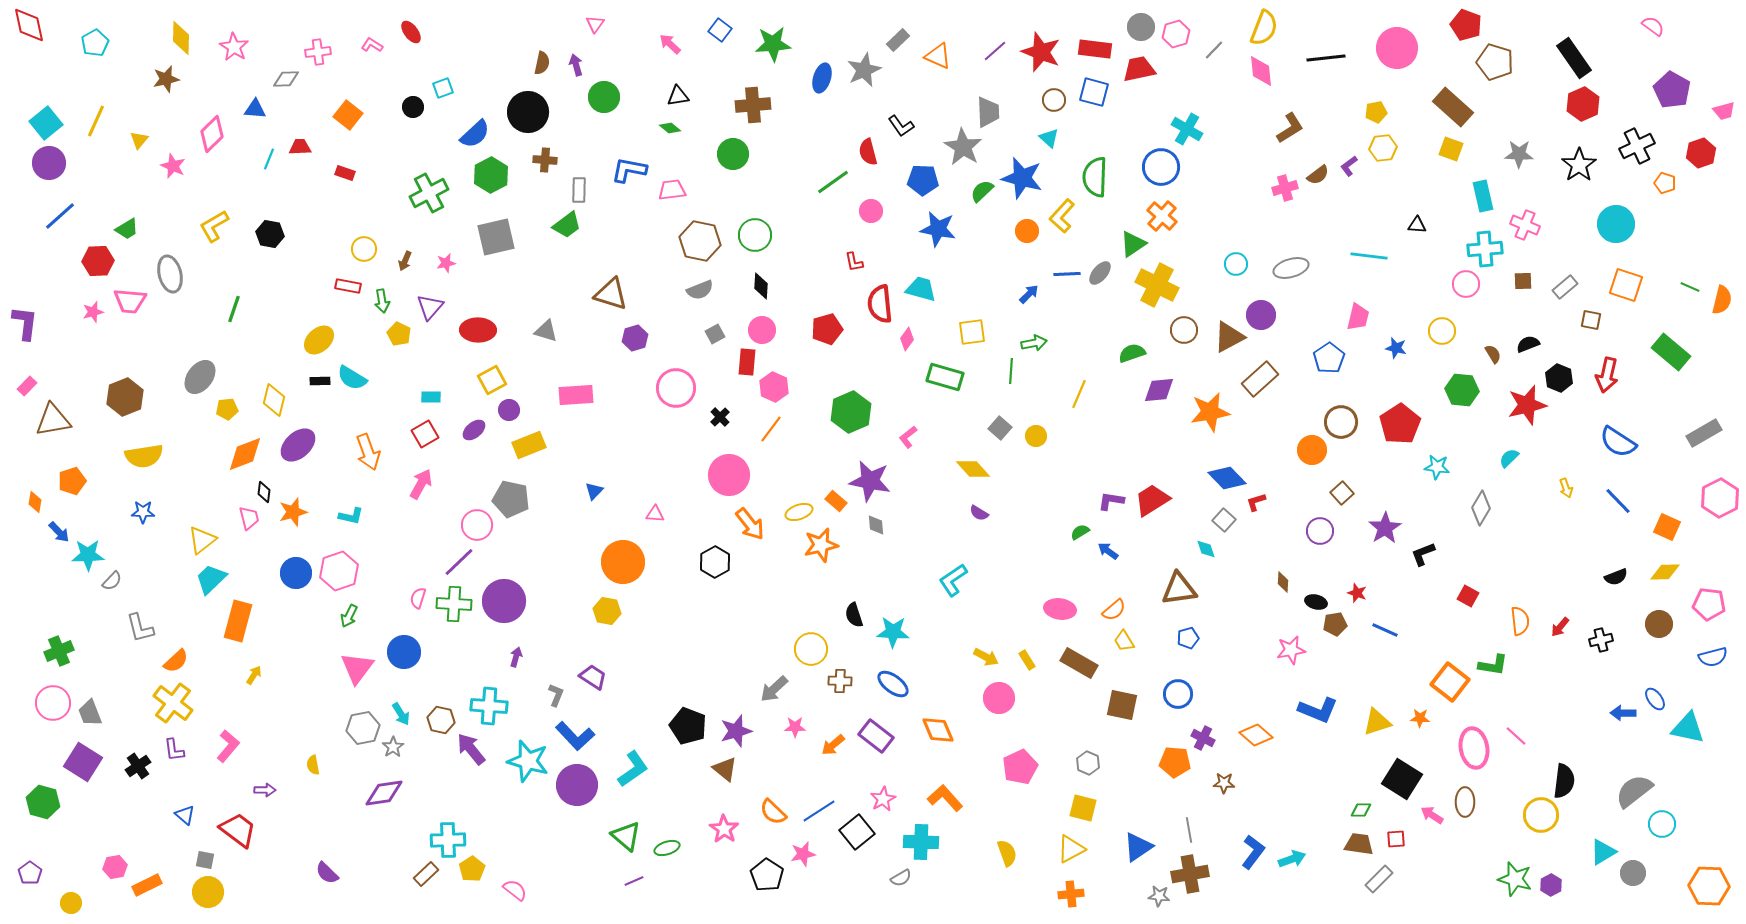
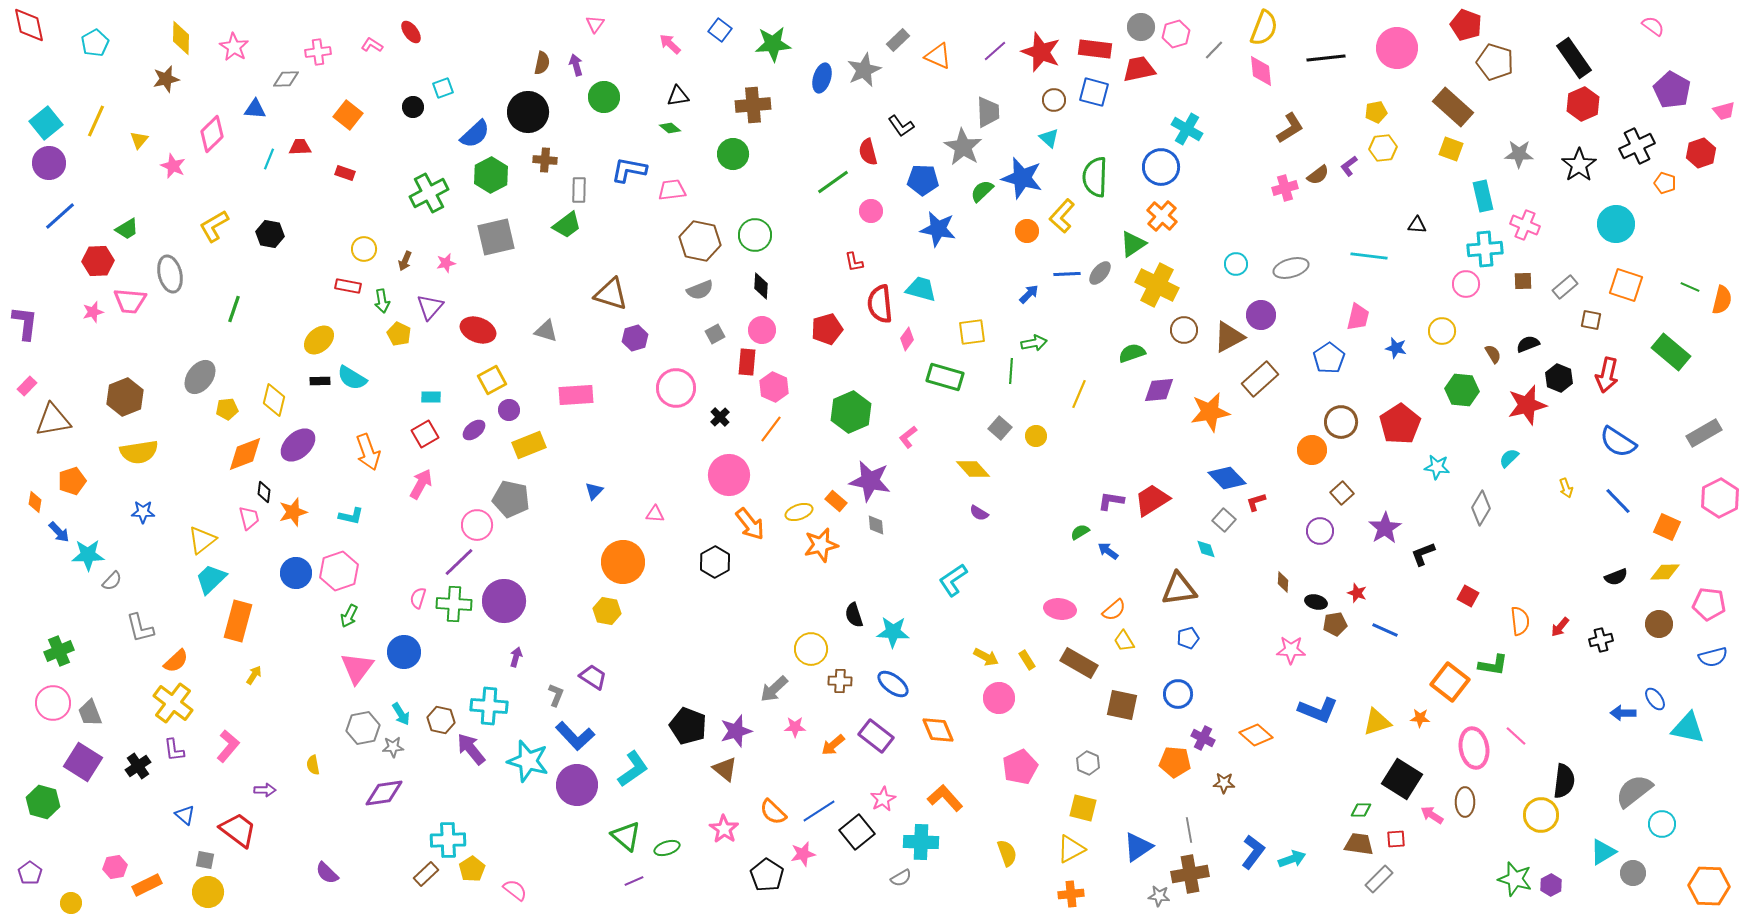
red ellipse at (478, 330): rotated 20 degrees clockwise
yellow semicircle at (144, 456): moved 5 px left, 4 px up
pink star at (1291, 650): rotated 12 degrees clockwise
gray star at (393, 747): rotated 30 degrees clockwise
